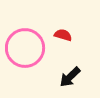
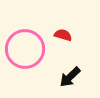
pink circle: moved 1 px down
